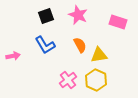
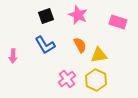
pink arrow: rotated 104 degrees clockwise
pink cross: moved 1 px left, 1 px up
